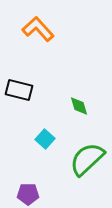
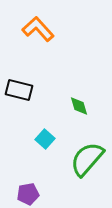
green semicircle: rotated 6 degrees counterclockwise
purple pentagon: rotated 10 degrees counterclockwise
